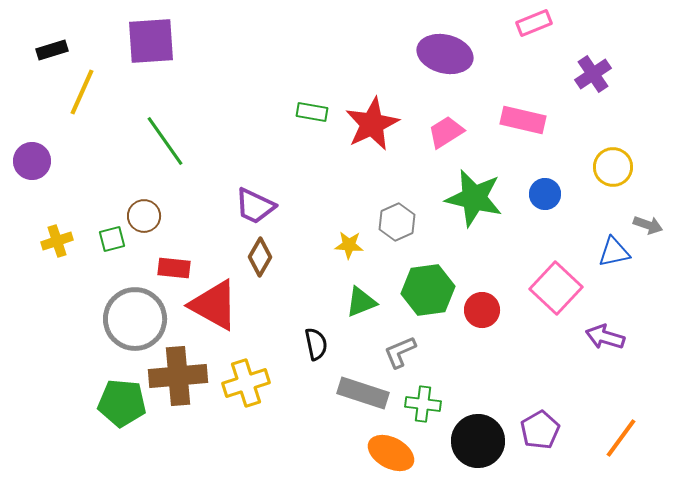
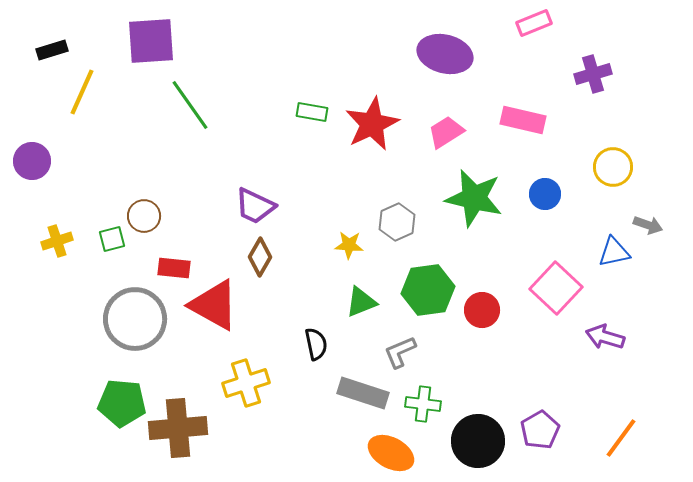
purple cross at (593, 74): rotated 18 degrees clockwise
green line at (165, 141): moved 25 px right, 36 px up
brown cross at (178, 376): moved 52 px down
